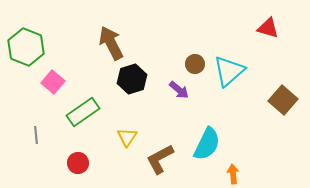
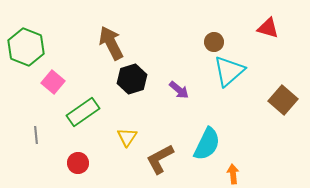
brown circle: moved 19 px right, 22 px up
